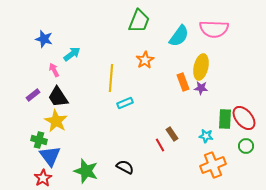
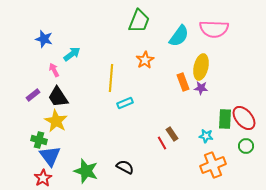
red line: moved 2 px right, 2 px up
